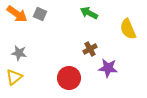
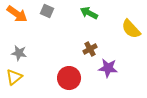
gray square: moved 7 px right, 3 px up
yellow semicircle: moved 3 px right; rotated 20 degrees counterclockwise
